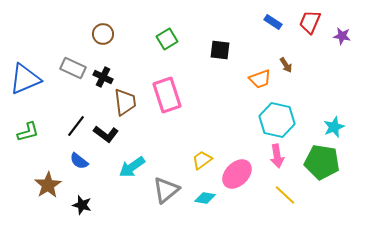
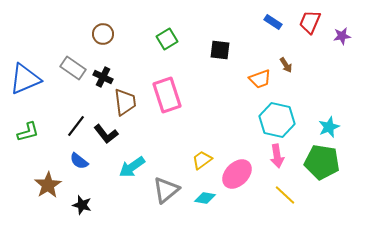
purple star: rotated 18 degrees counterclockwise
gray rectangle: rotated 10 degrees clockwise
cyan star: moved 5 px left
black L-shape: rotated 15 degrees clockwise
